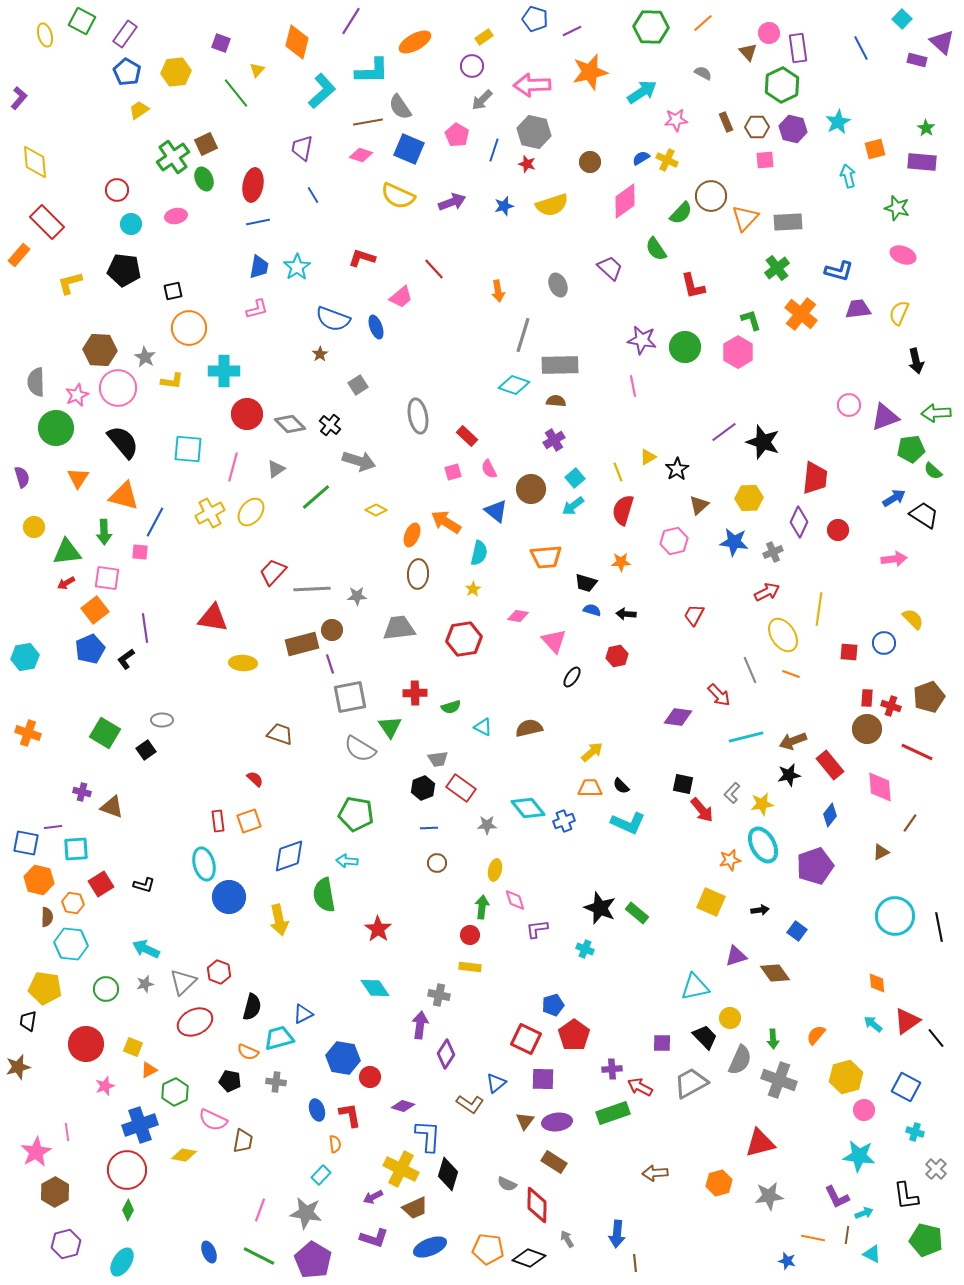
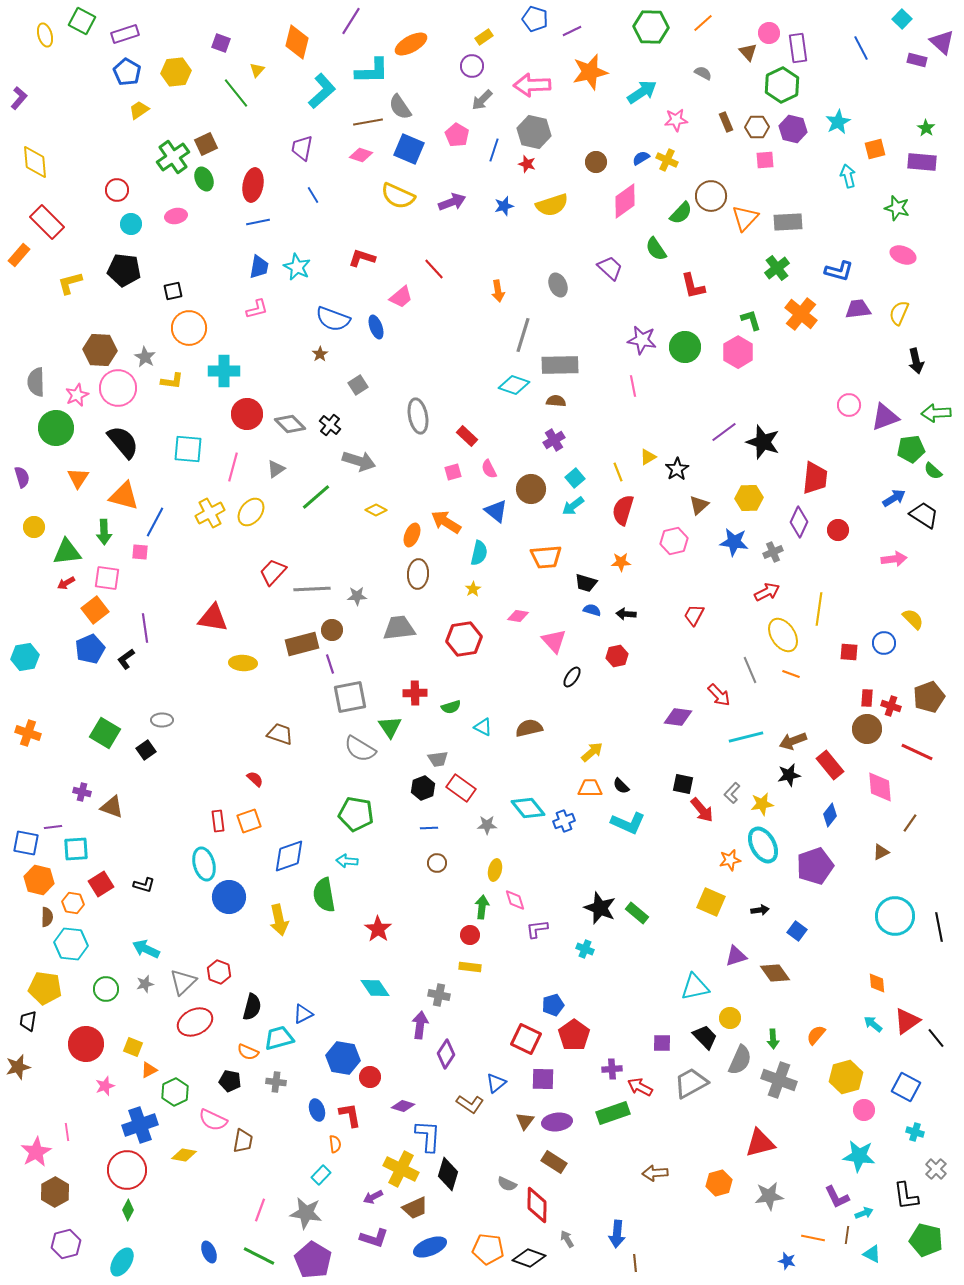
purple rectangle at (125, 34): rotated 36 degrees clockwise
orange ellipse at (415, 42): moved 4 px left, 2 px down
brown circle at (590, 162): moved 6 px right
cyan star at (297, 267): rotated 12 degrees counterclockwise
